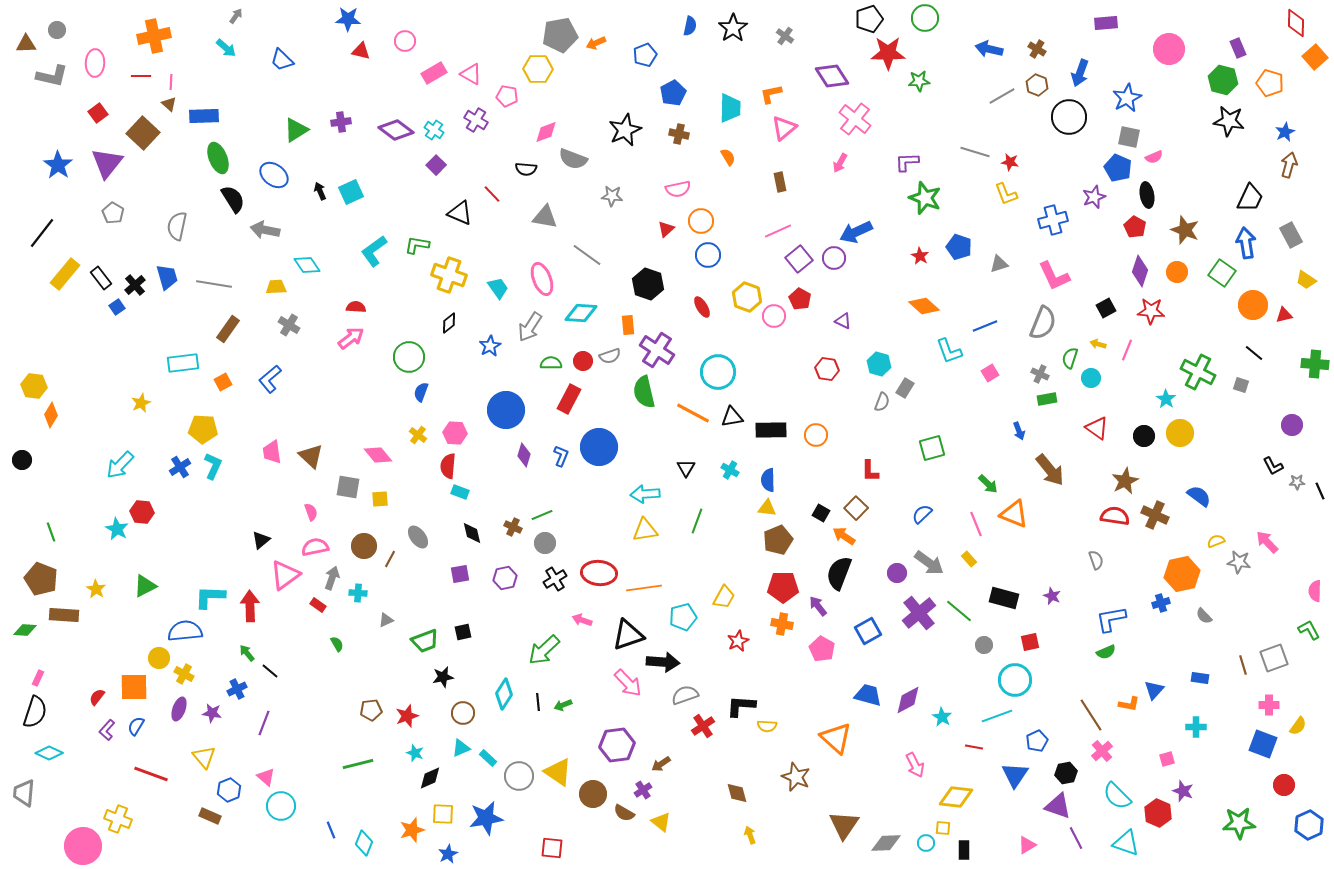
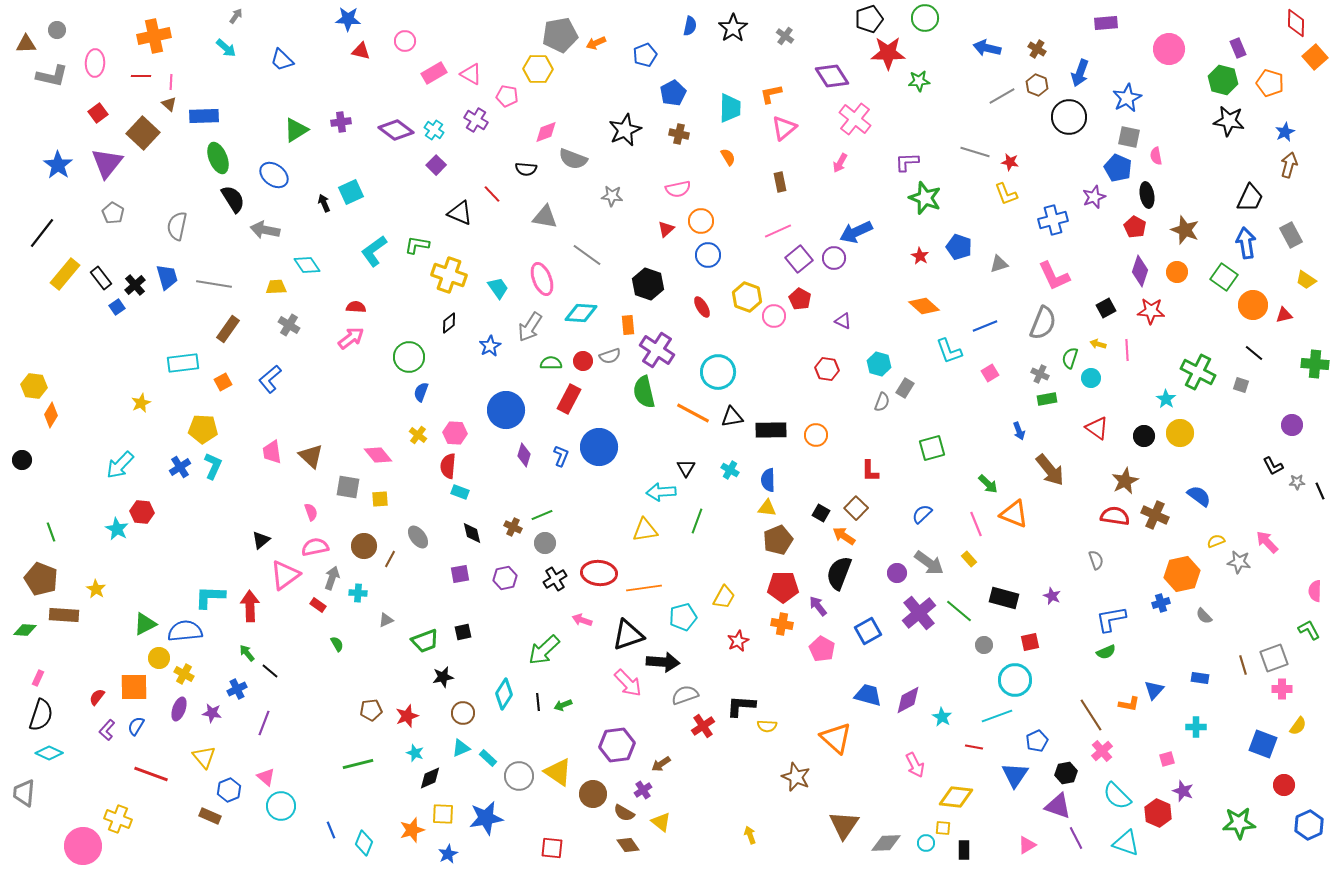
blue arrow at (989, 49): moved 2 px left, 1 px up
pink semicircle at (1154, 157): moved 2 px right, 1 px up; rotated 102 degrees clockwise
black arrow at (320, 191): moved 4 px right, 12 px down
green square at (1222, 273): moved 2 px right, 4 px down
pink line at (1127, 350): rotated 25 degrees counterclockwise
cyan arrow at (645, 494): moved 16 px right, 2 px up
green triangle at (145, 586): moved 38 px down
pink cross at (1269, 705): moved 13 px right, 16 px up
black semicircle at (35, 712): moved 6 px right, 3 px down
brown diamond at (737, 793): moved 109 px left, 52 px down; rotated 20 degrees counterclockwise
